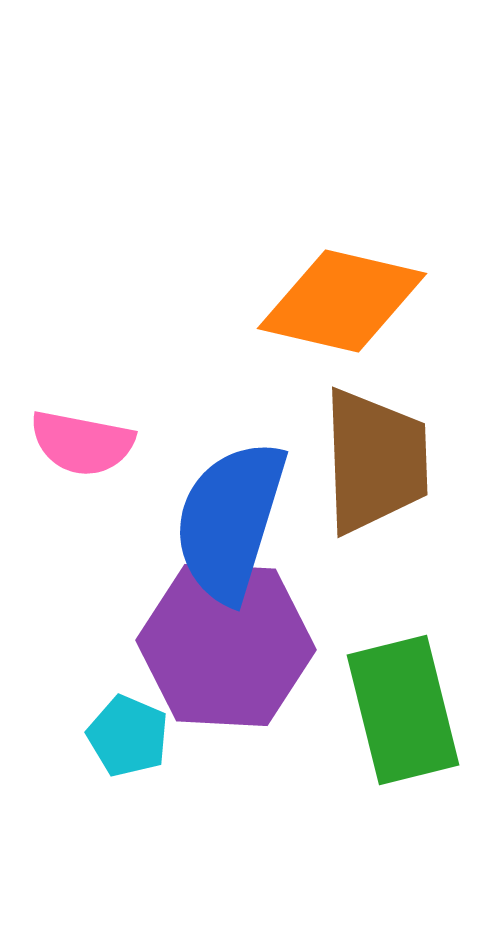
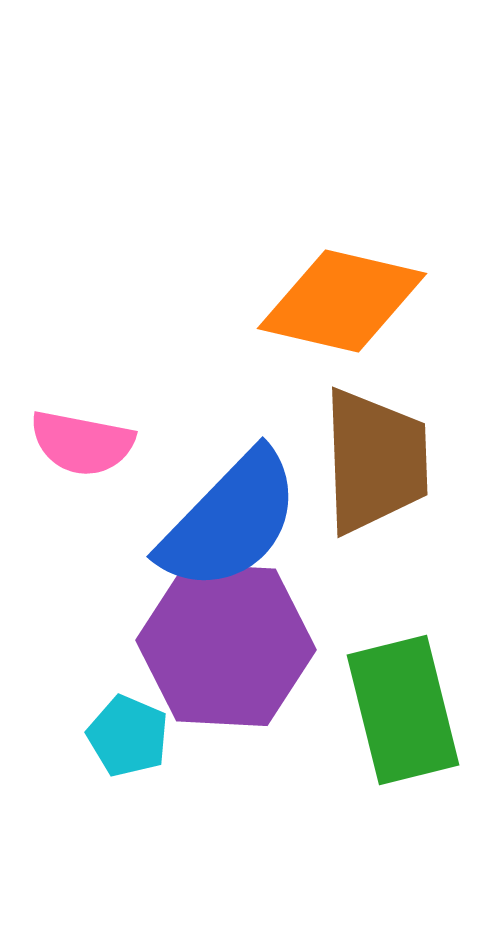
blue semicircle: rotated 153 degrees counterclockwise
